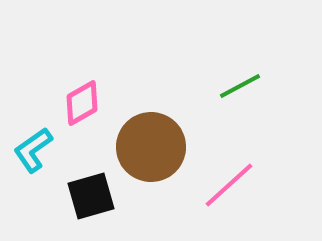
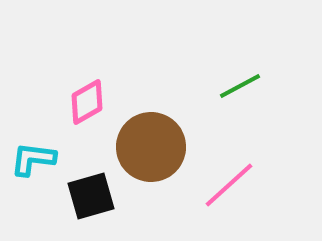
pink diamond: moved 5 px right, 1 px up
cyan L-shape: moved 9 px down; rotated 42 degrees clockwise
